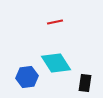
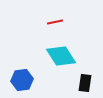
cyan diamond: moved 5 px right, 7 px up
blue hexagon: moved 5 px left, 3 px down
